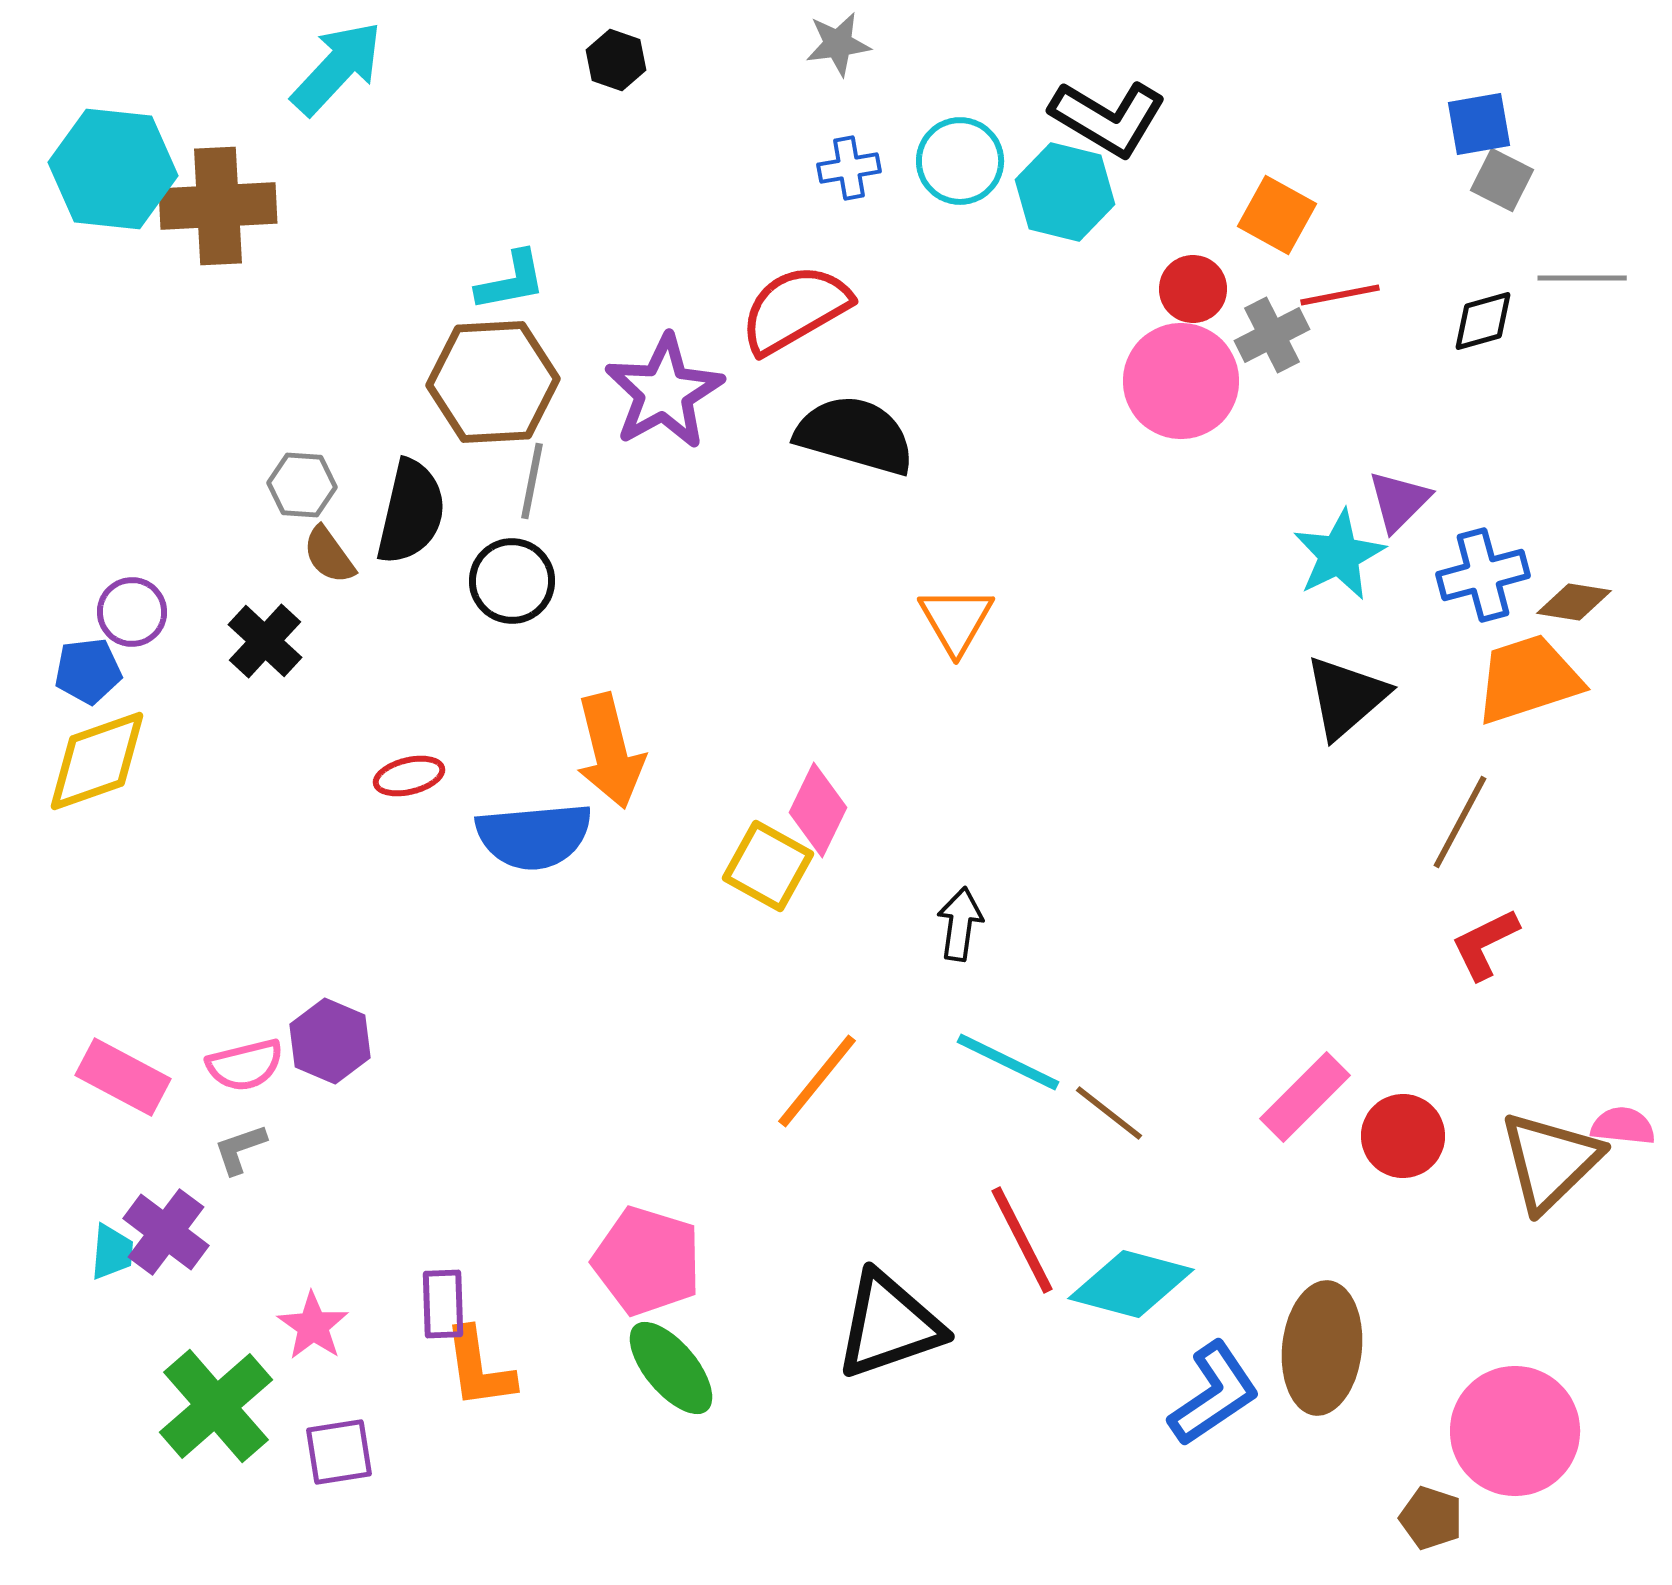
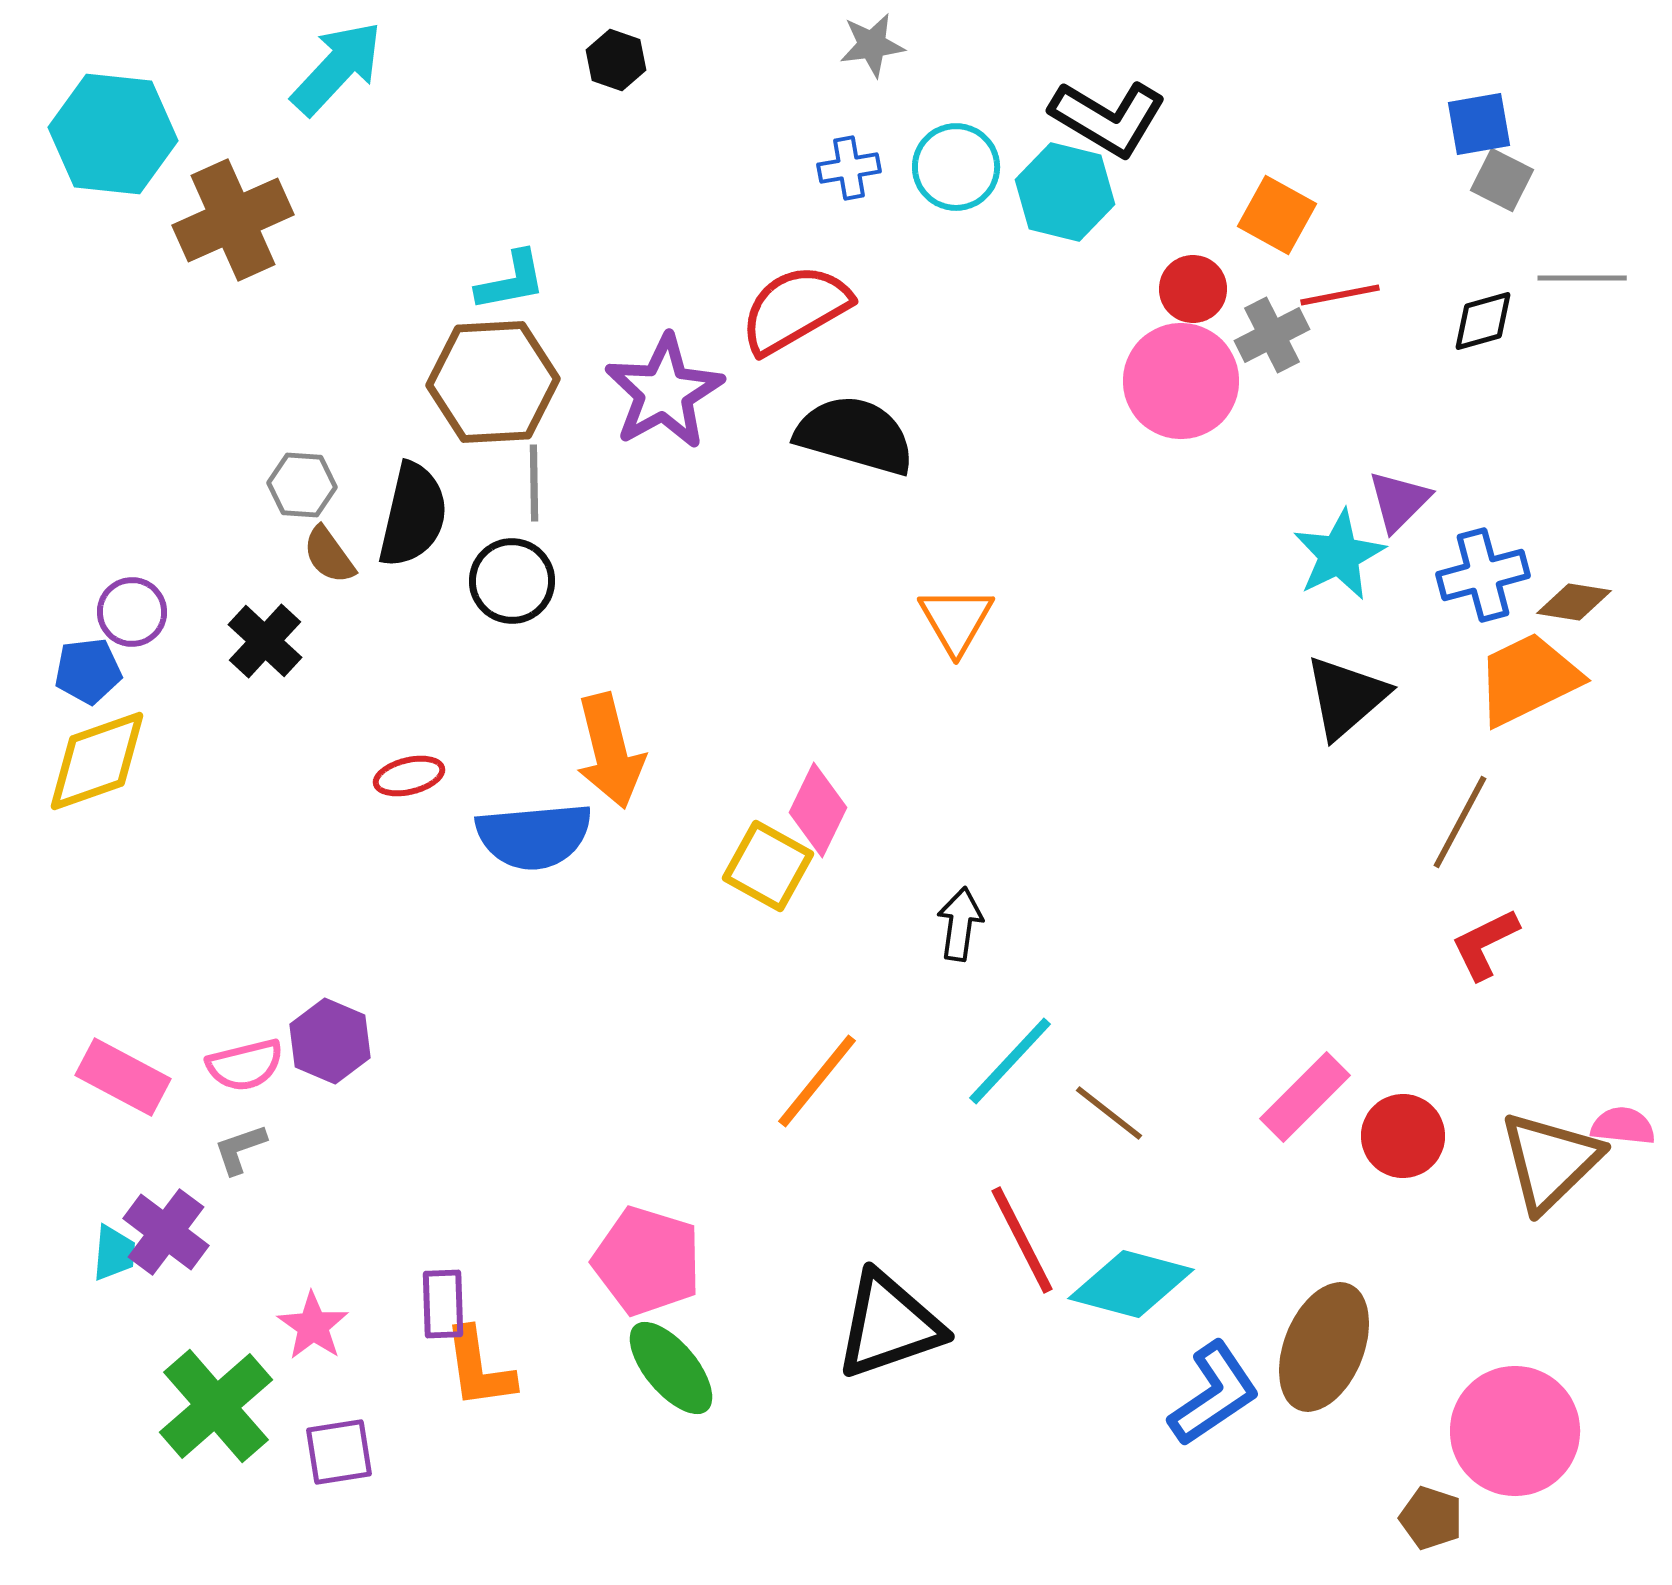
gray star at (838, 44): moved 34 px right, 1 px down
cyan circle at (960, 161): moved 4 px left, 6 px down
cyan hexagon at (113, 169): moved 35 px up
brown cross at (218, 206): moved 15 px right, 14 px down; rotated 21 degrees counterclockwise
gray line at (532, 481): moved 2 px right, 2 px down; rotated 12 degrees counterclockwise
black semicircle at (411, 512): moved 2 px right, 3 px down
orange trapezoid at (1528, 679): rotated 8 degrees counterclockwise
cyan line at (1008, 1062): moved 2 px right, 1 px up; rotated 73 degrees counterclockwise
cyan trapezoid at (112, 1252): moved 2 px right, 1 px down
brown ellipse at (1322, 1348): moved 2 px right, 1 px up; rotated 16 degrees clockwise
